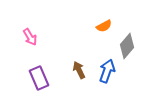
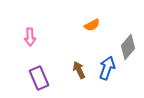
orange semicircle: moved 12 px left, 1 px up
pink arrow: rotated 30 degrees clockwise
gray diamond: moved 1 px right, 1 px down
blue arrow: moved 3 px up
